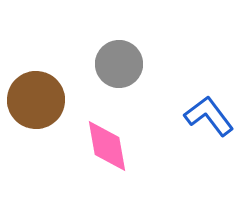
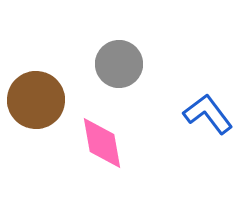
blue L-shape: moved 1 px left, 2 px up
pink diamond: moved 5 px left, 3 px up
